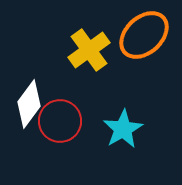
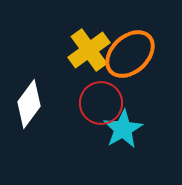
orange ellipse: moved 14 px left, 19 px down
red circle: moved 41 px right, 18 px up
